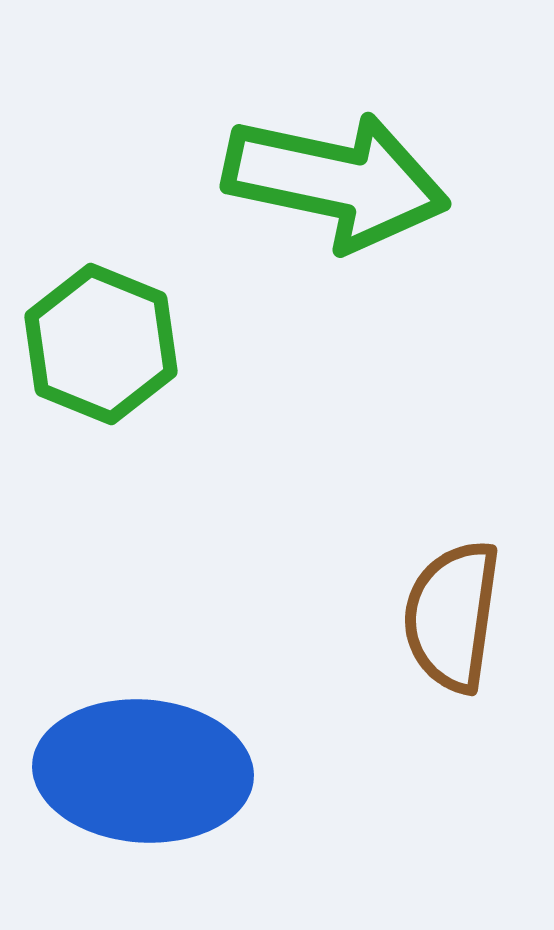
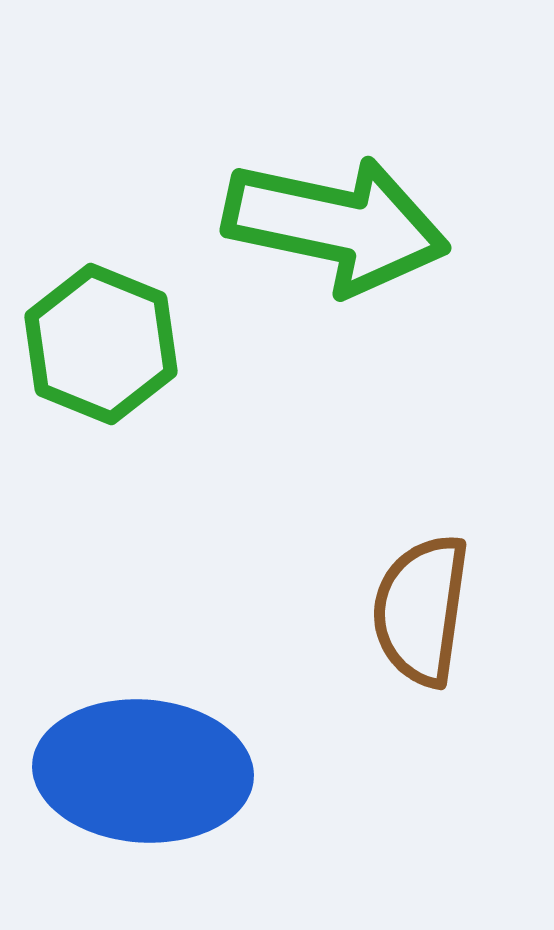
green arrow: moved 44 px down
brown semicircle: moved 31 px left, 6 px up
